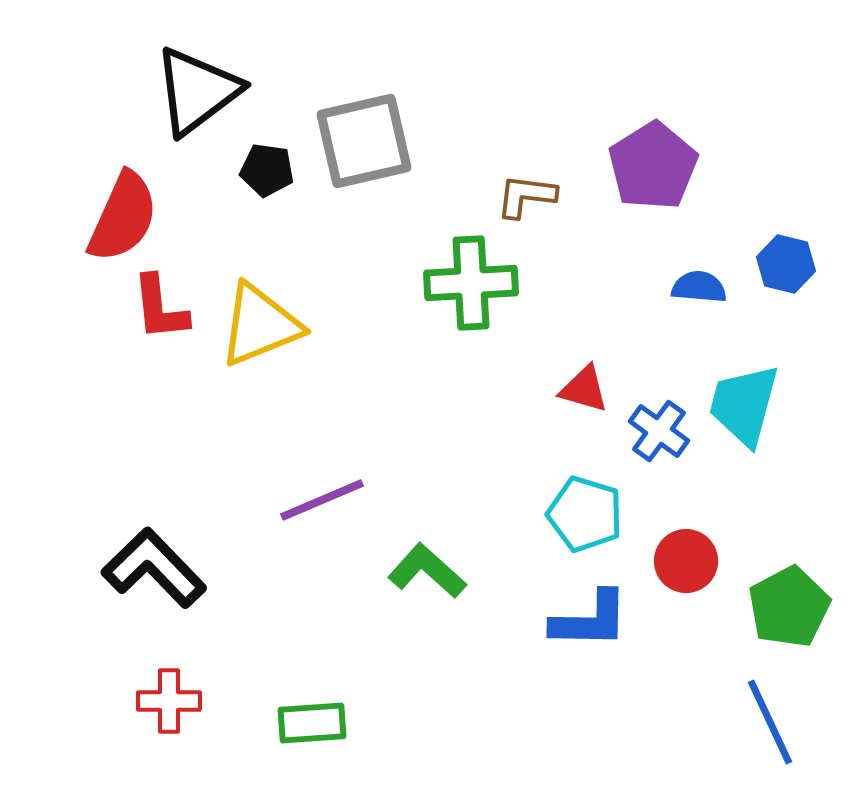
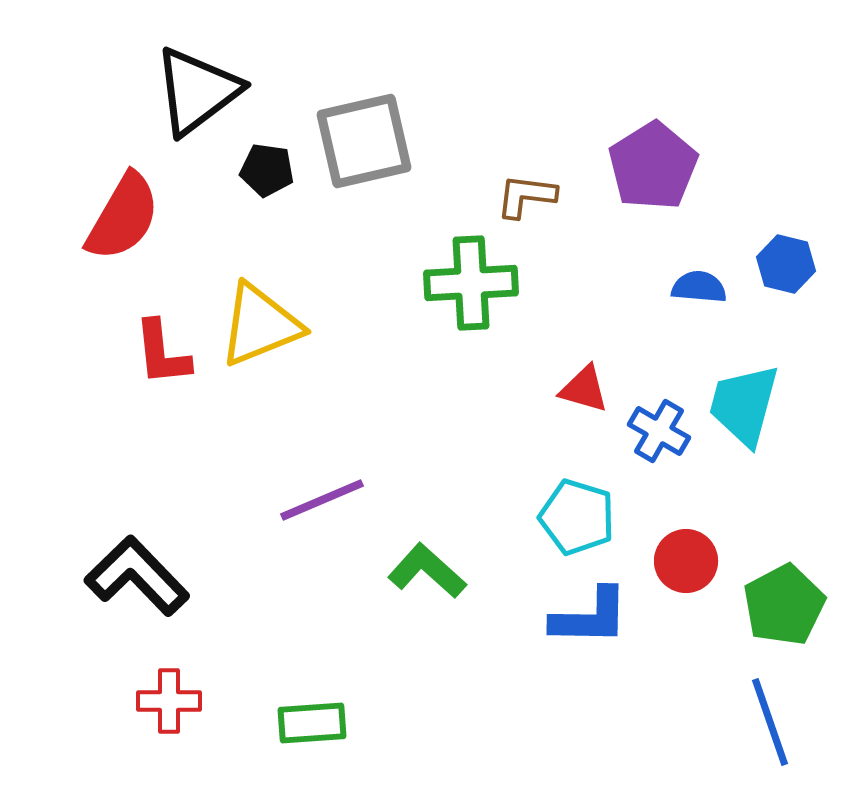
red semicircle: rotated 6 degrees clockwise
red L-shape: moved 2 px right, 45 px down
blue cross: rotated 6 degrees counterclockwise
cyan pentagon: moved 8 px left, 3 px down
black L-shape: moved 17 px left, 8 px down
green pentagon: moved 5 px left, 2 px up
blue L-shape: moved 3 px up
blue line: rotated 6 degrees clockwise
